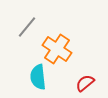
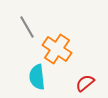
gray line: rotated 70 degrees counterclockwise
cyan semicircle: moved 1 px left
